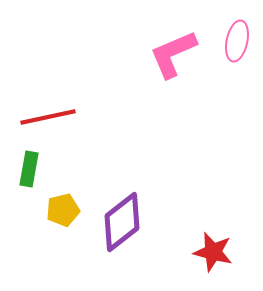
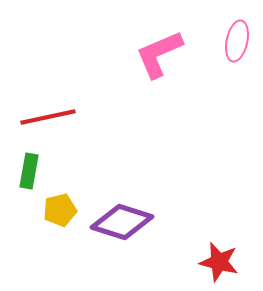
pink L-shape: moved 14 px left
green rectangle: moved 2 px down
yellow pentagon: moved 3 px left
purple diamond: rotated 56 degrees clockwise
red star: moved 6 px right, 10 px down
